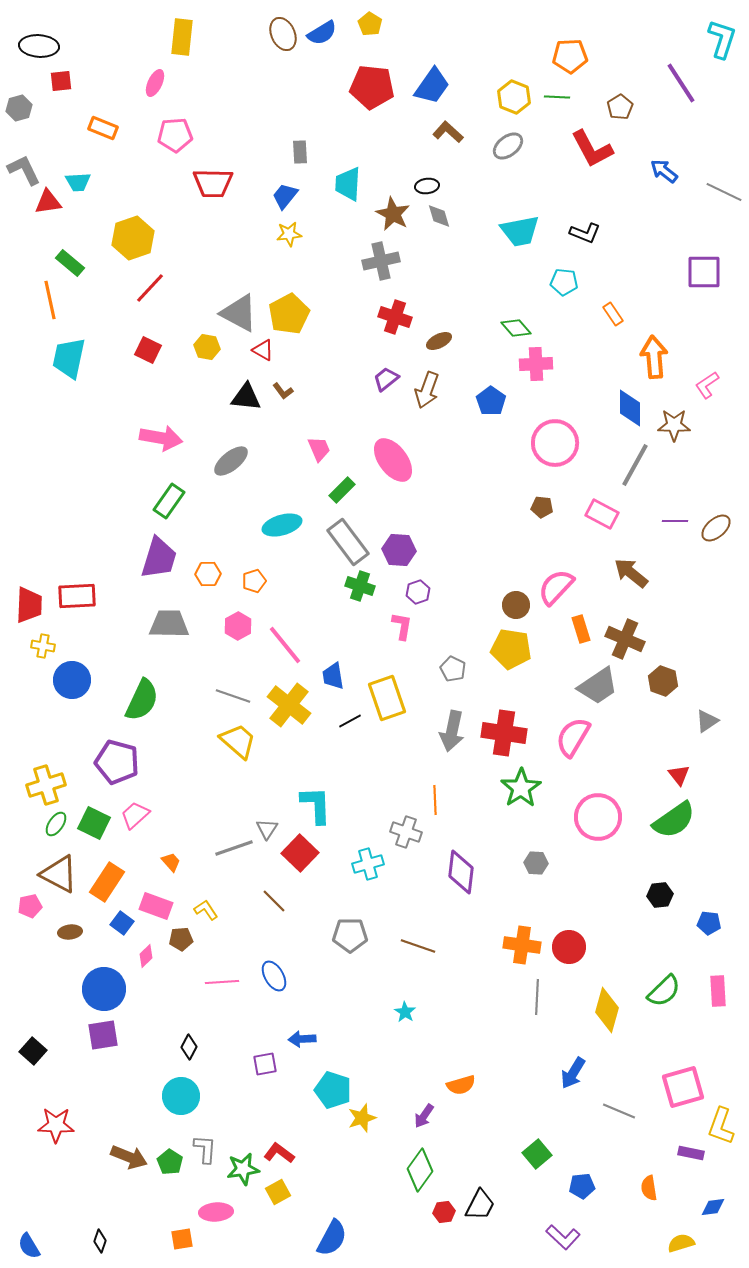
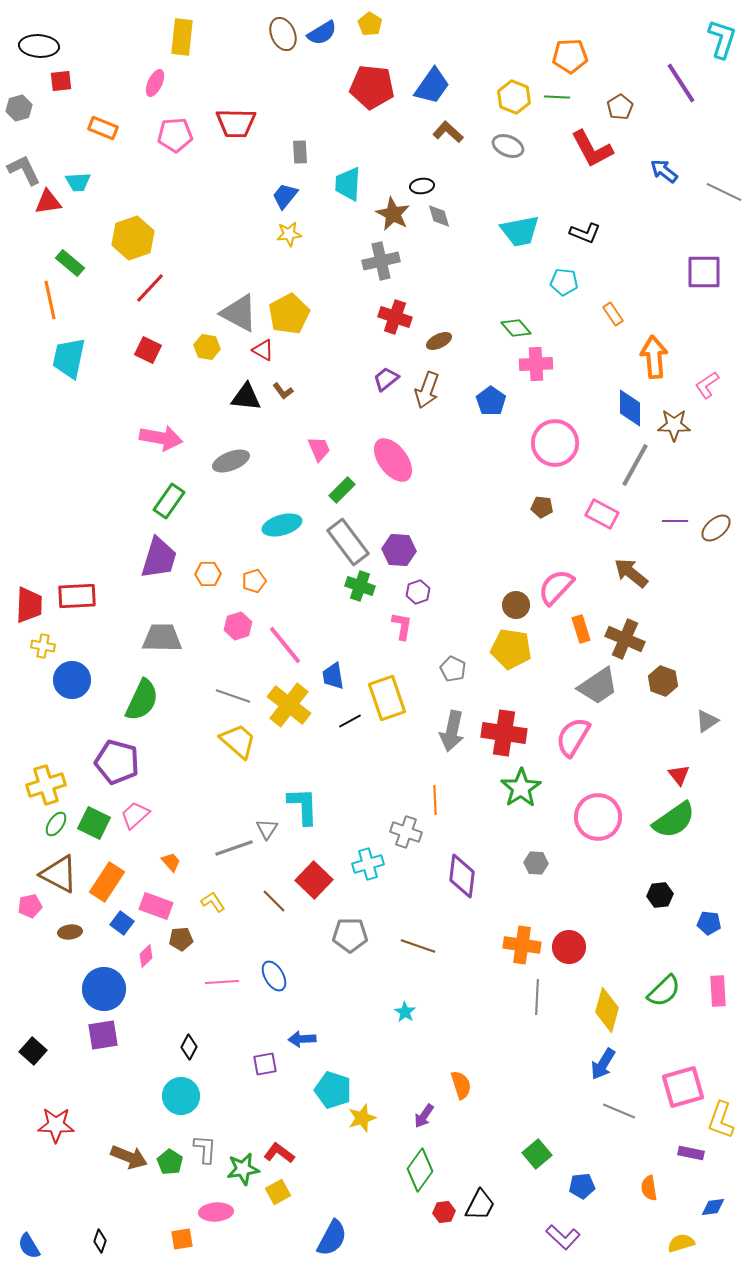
gray ellipse at (508, 146): rotated 60 degrees clockwise
red trapezoid at (213, 183): moved 23 px right, 60 px up
black ellipse at (427, 186): moved 5 px left
gray ellipse at (231, 461): rotated 18 degrees clockwise
gray trapezoid at (169, 624): moved 7 px left, 14 px down
pink hexagon at (238, 626): rotated 12 degrees clockwise
cyan L-shape at (316, 805): moved 13 px left, 1 px down
red square at (300, 853): moved 14 px right, 27 px down
purple diamond at (461, 872): moved 1 px right, 4 px down
yellow L-shape at (206, 910): moved 7 px right, 8 px up
blue arrow at (573, 1073): moved 30 px right, 9 px up
orange semicircle at (461, 1085): rotated 92 degrees counterclockwise
yellow L-shape at (721, 1126): moved 6 px up
